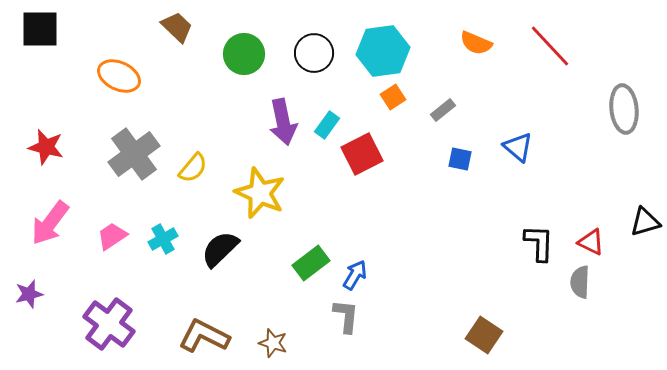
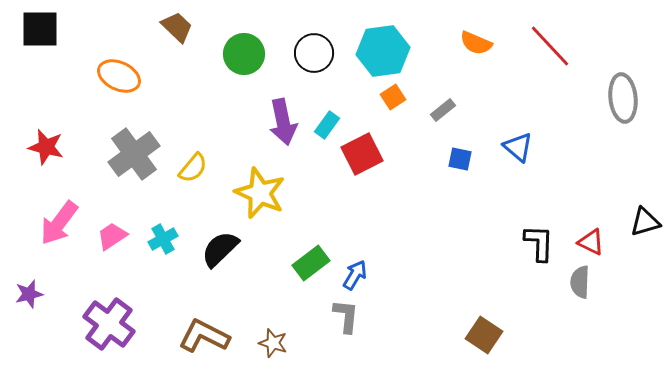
gray ellipse: moved 1 px left, 11 px up
pink arrow: moved 9 px right
